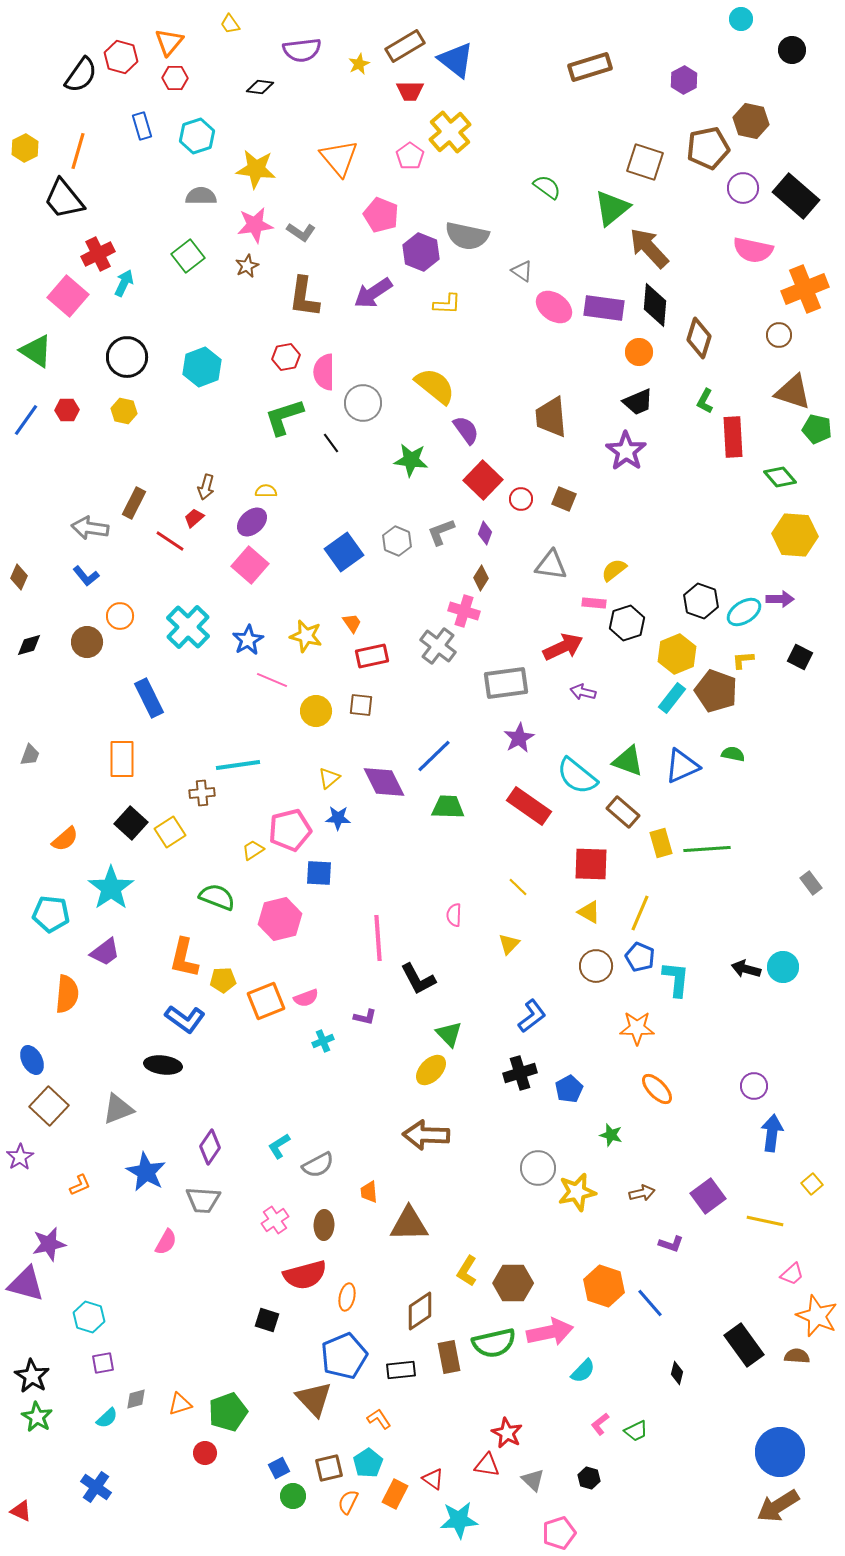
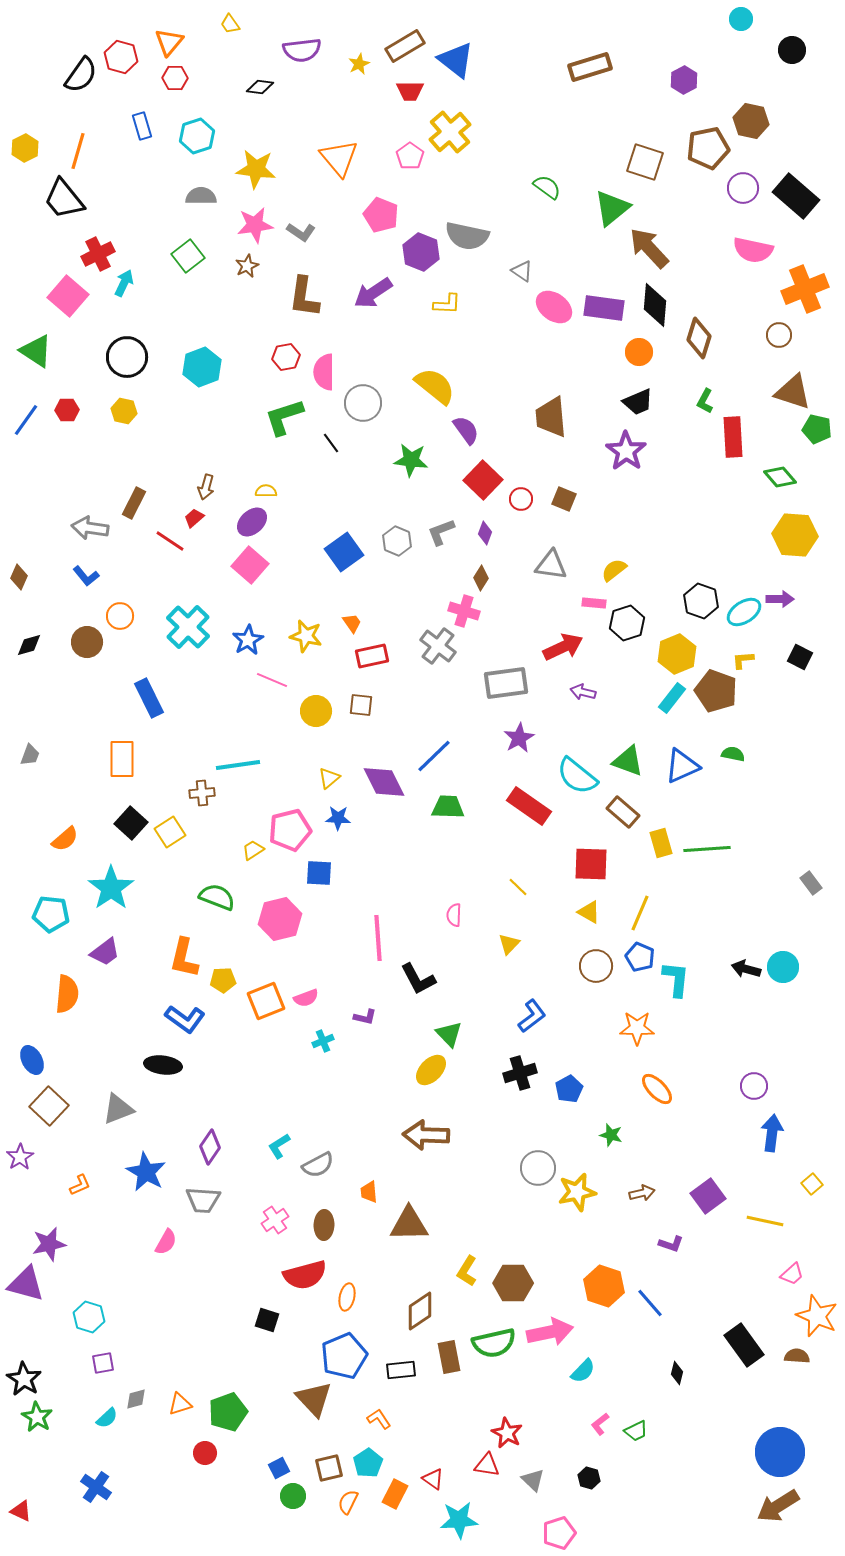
black star at (32, 1376): moved 8 px left, 3 px down
